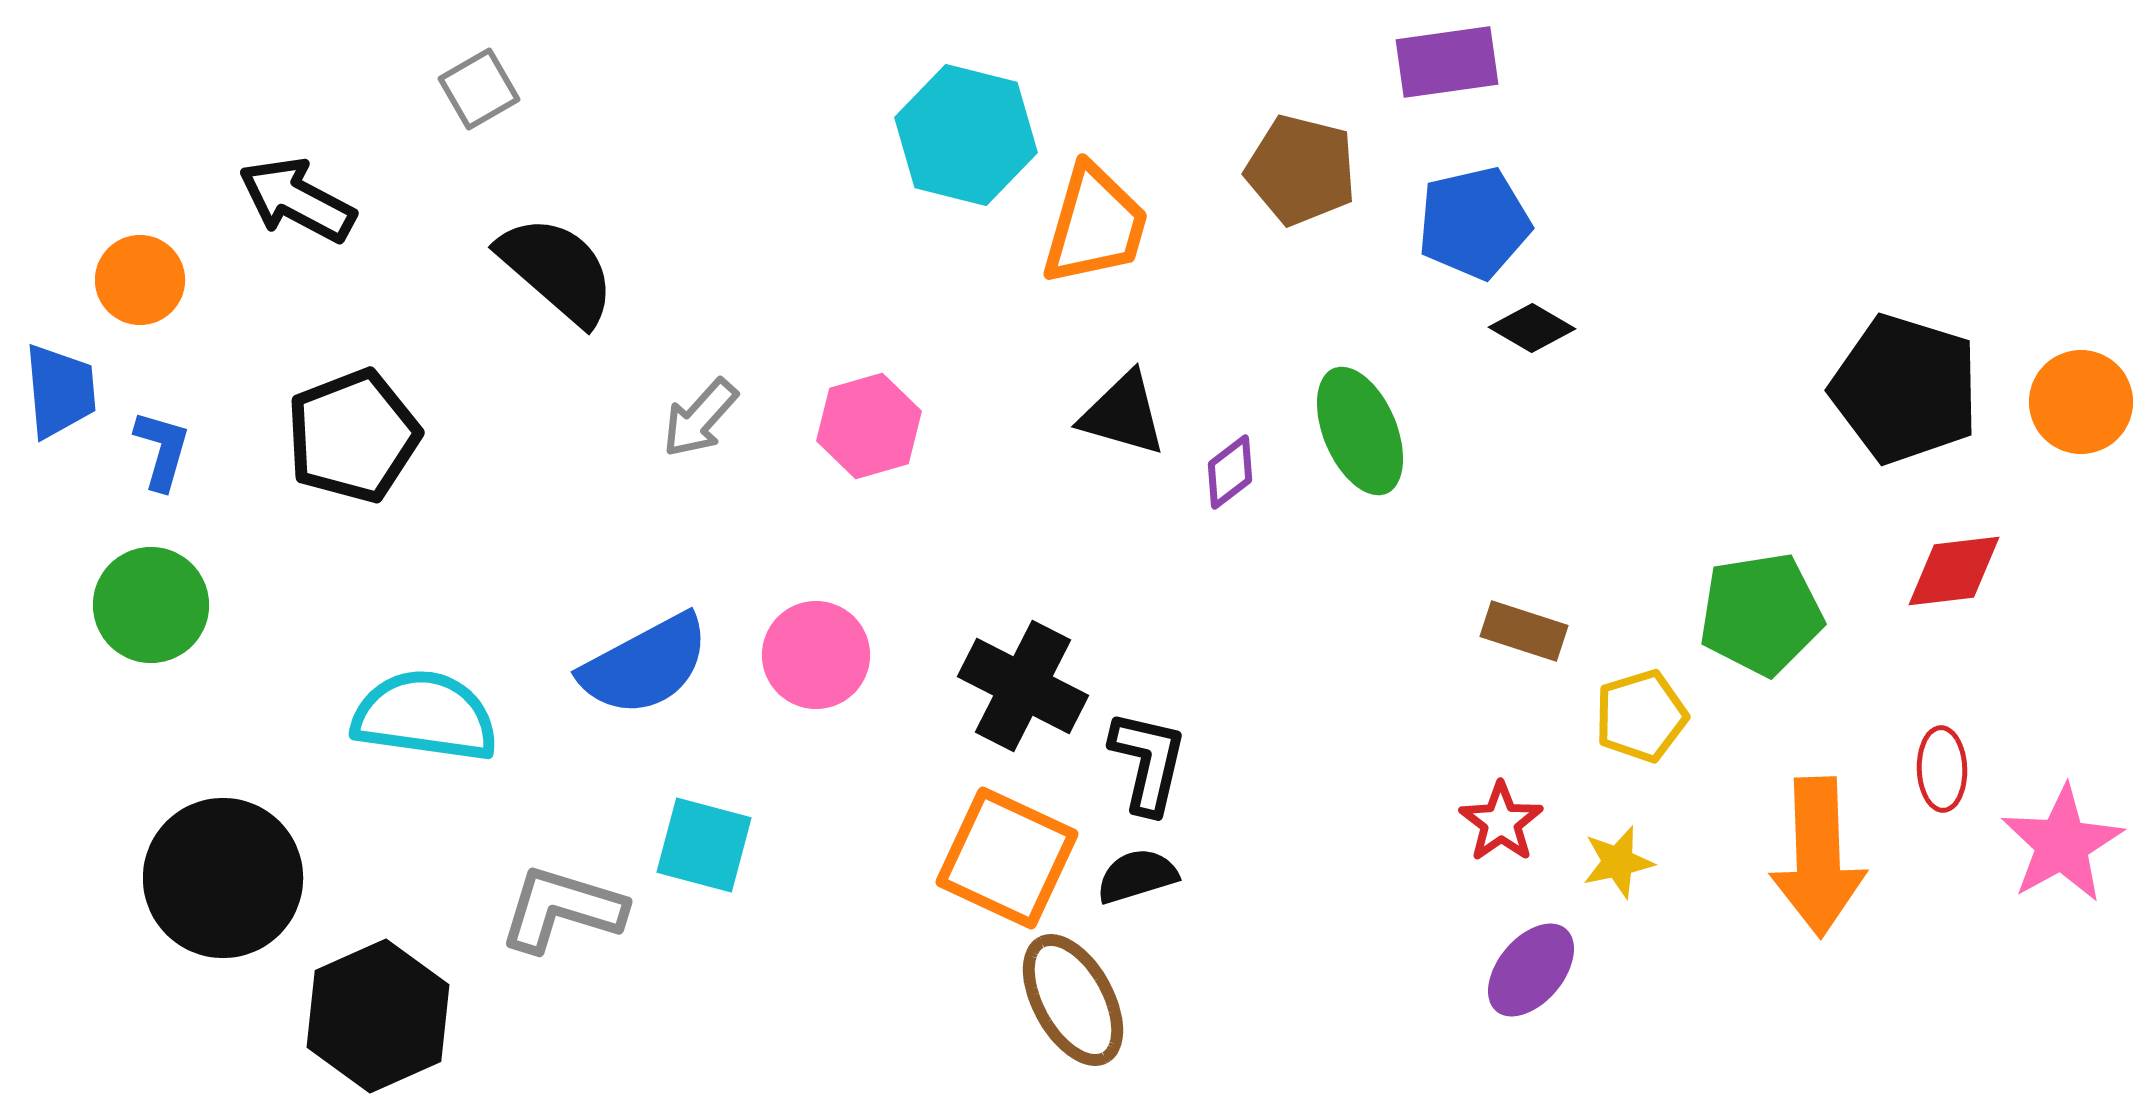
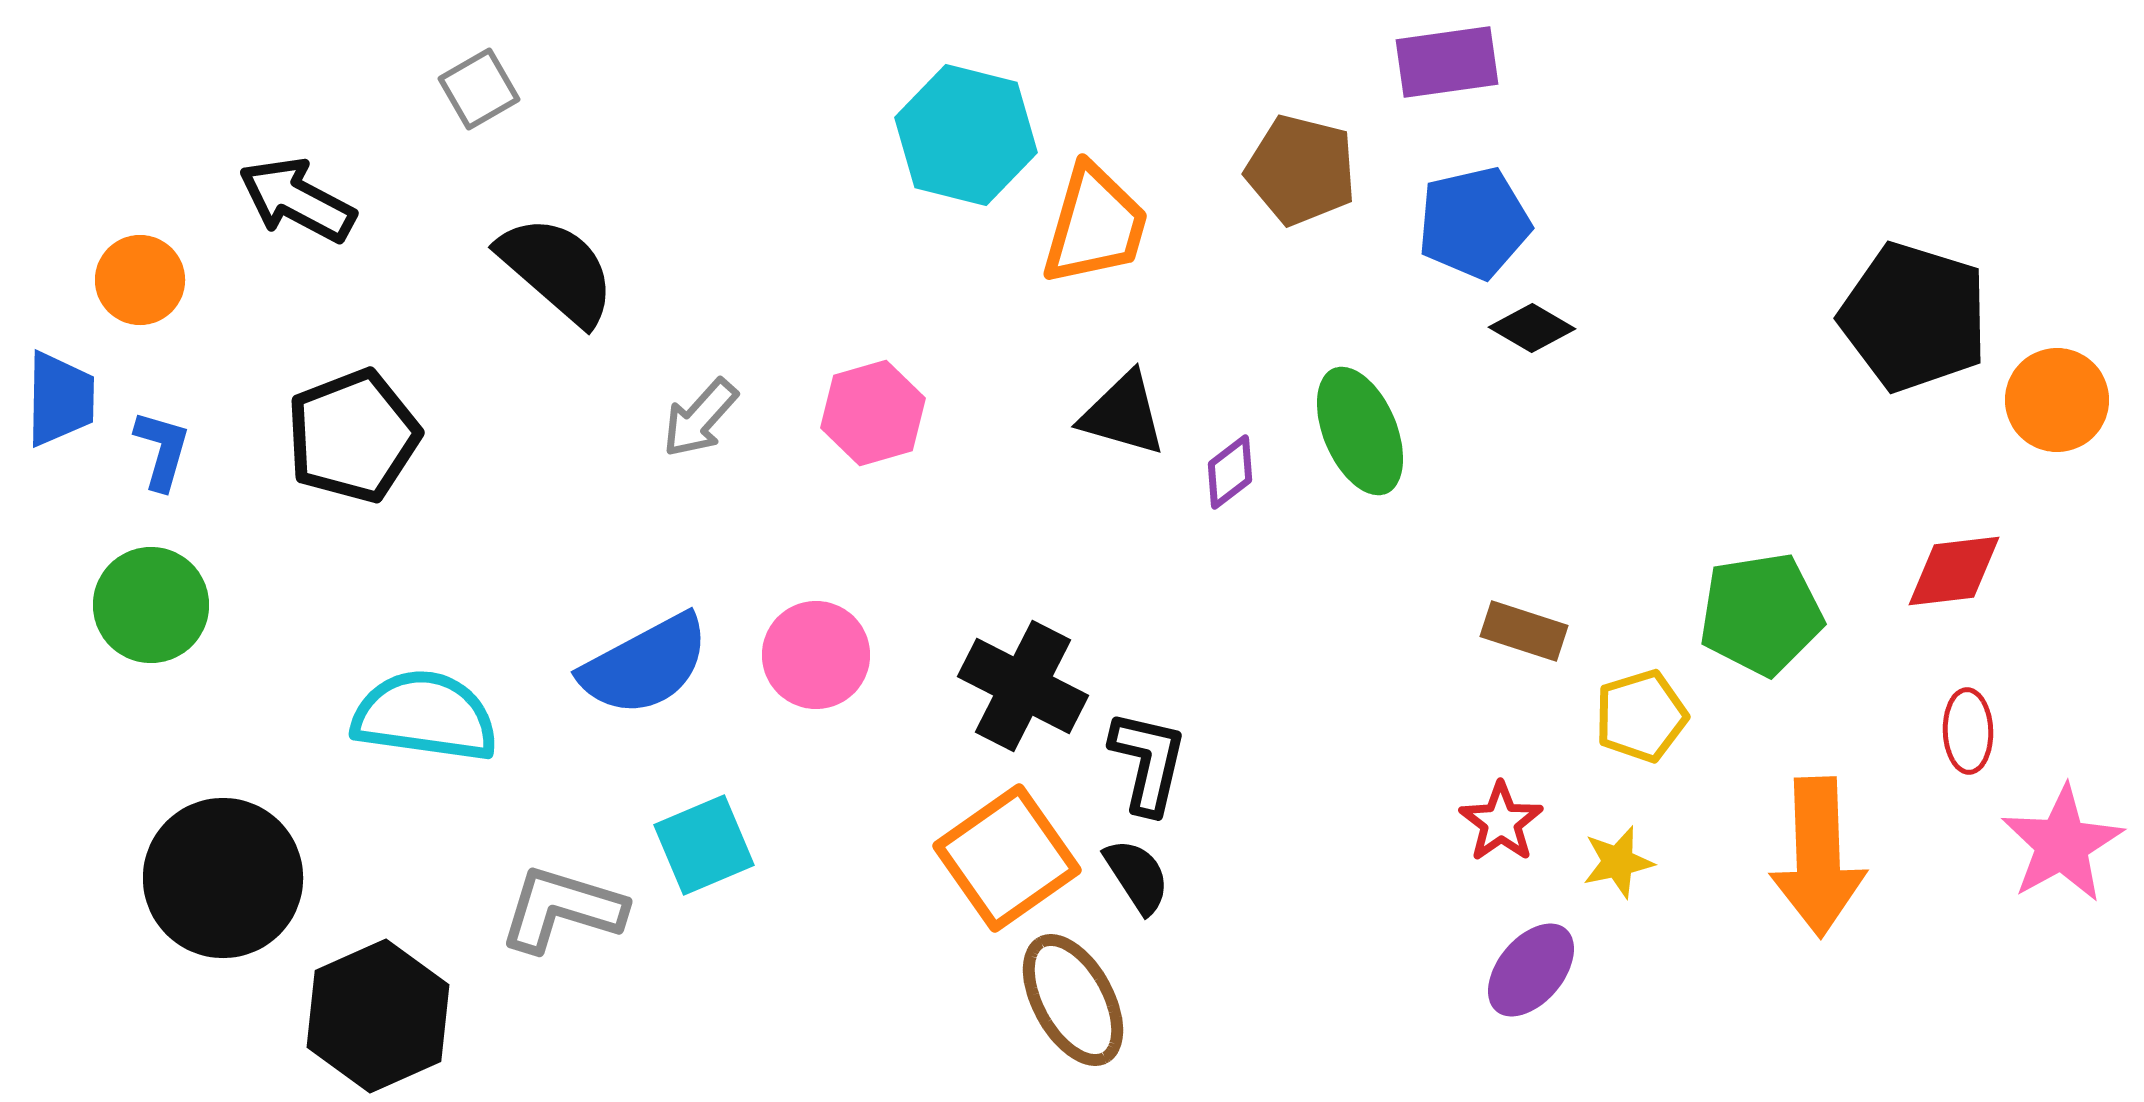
black pentagon at (1905, 389): moved 9 px right, 72 px up
blue trapezoid at (60, 391): moved 8 px down; rotated 6 degrees clockwise
orange circle at (2081, 402): moved 24 px left, 2 px up
pink hexagon at (869, 426): moved 4 px right, 13 px up
red ellipse at (1942, 769): moved 26 px right, 38 px up
cyan square at (704, 845): rotated 38 degrees counterclockwise
orange square at (1007, 858): rotated 30 degrees clockwise
black semicircle at (1137, 876): rotated 74 degrees clockwise
